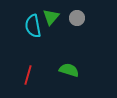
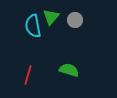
gray circle: moved 2 px left, 2 px down
